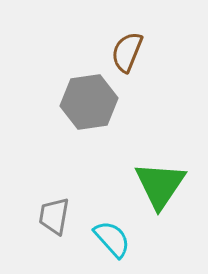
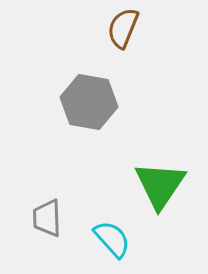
brown semicircle: moved 4 px left, 24 px up
gray hexagon: rotated 18 degrees clockwise
gray trapezoid: moved 7 px left, 2 px down; rotated 12 degrees counterclockwise
